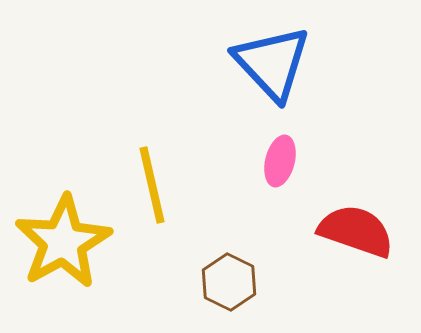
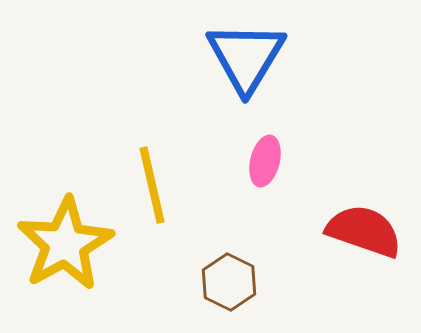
blue triangle: moved 26 px left, 6 px up; rotated 14 degrees clockwise
pink ellipse: moved 15 px left
red semicircle: moved 8 px right
yellow star: moved 2 px right, 2 px down
